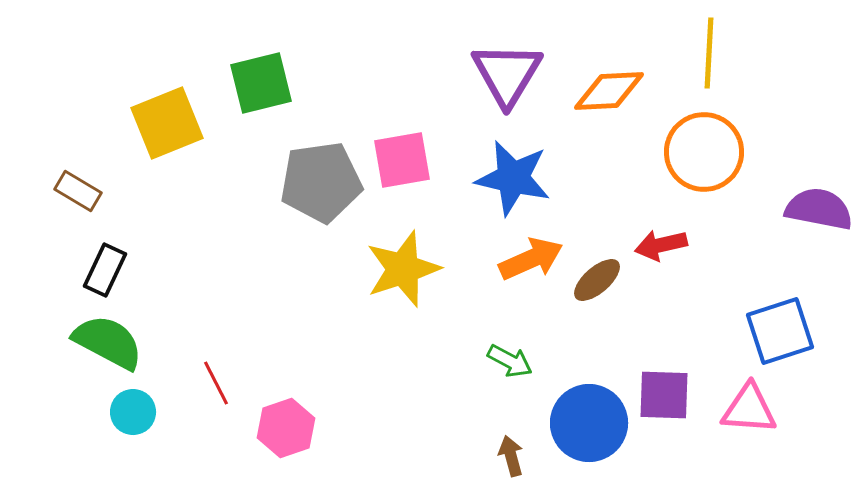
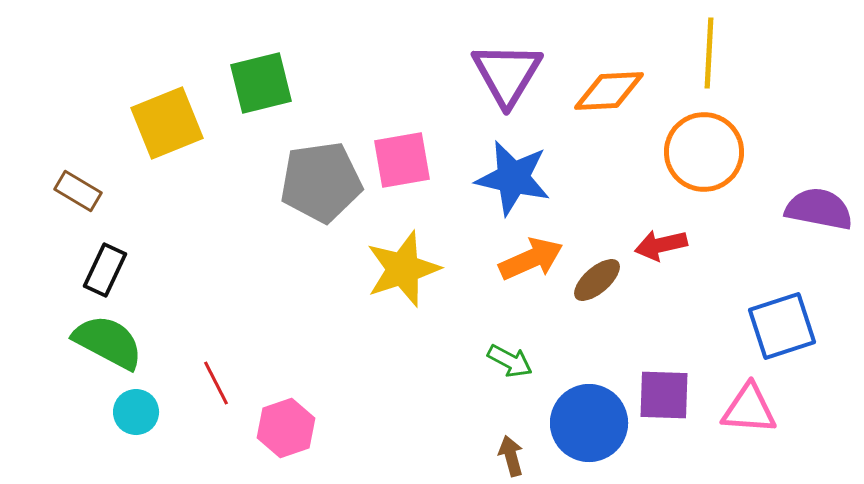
blue square: moved 2 px right, 5 px up
cyan circle: moved 3 px right
